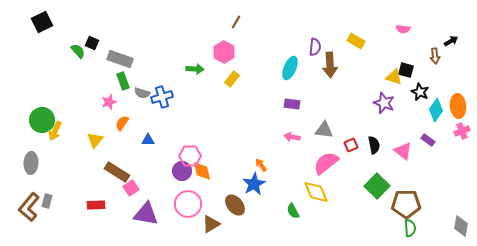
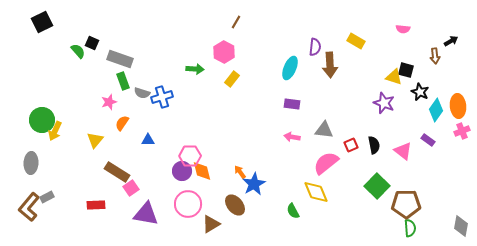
orange arrow at (261, 165): moved 21 px left, 7 px down
gray rectangle at (47, 201): moved 4 px up; rotated 48 degrees clockwise
